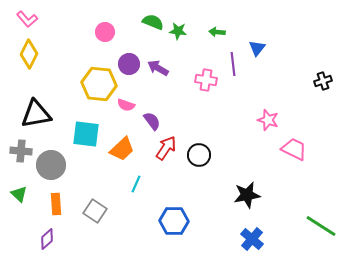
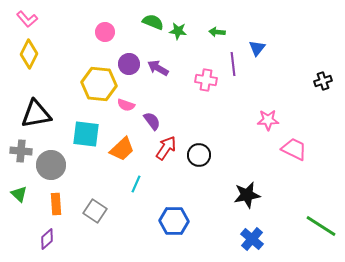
pink star: rotated 20 degrees counterclockwise
